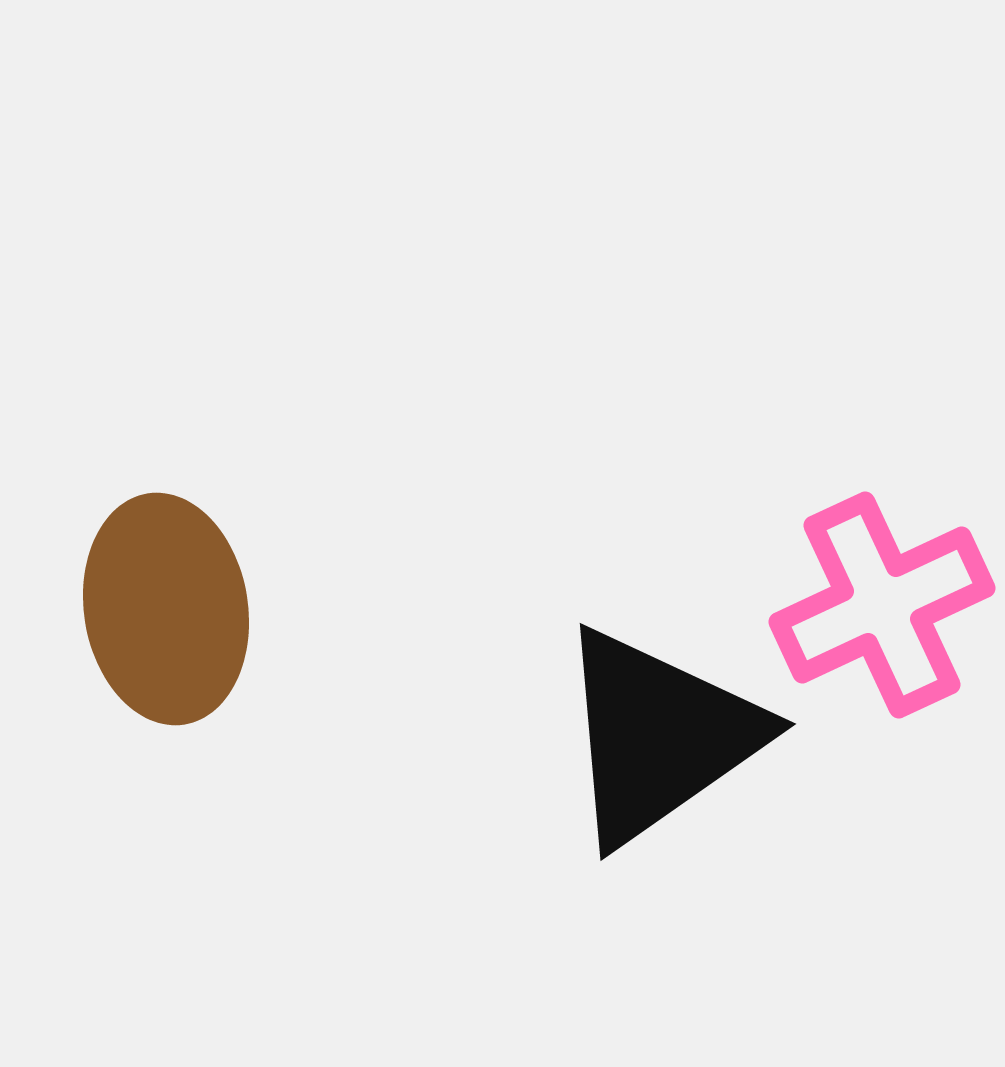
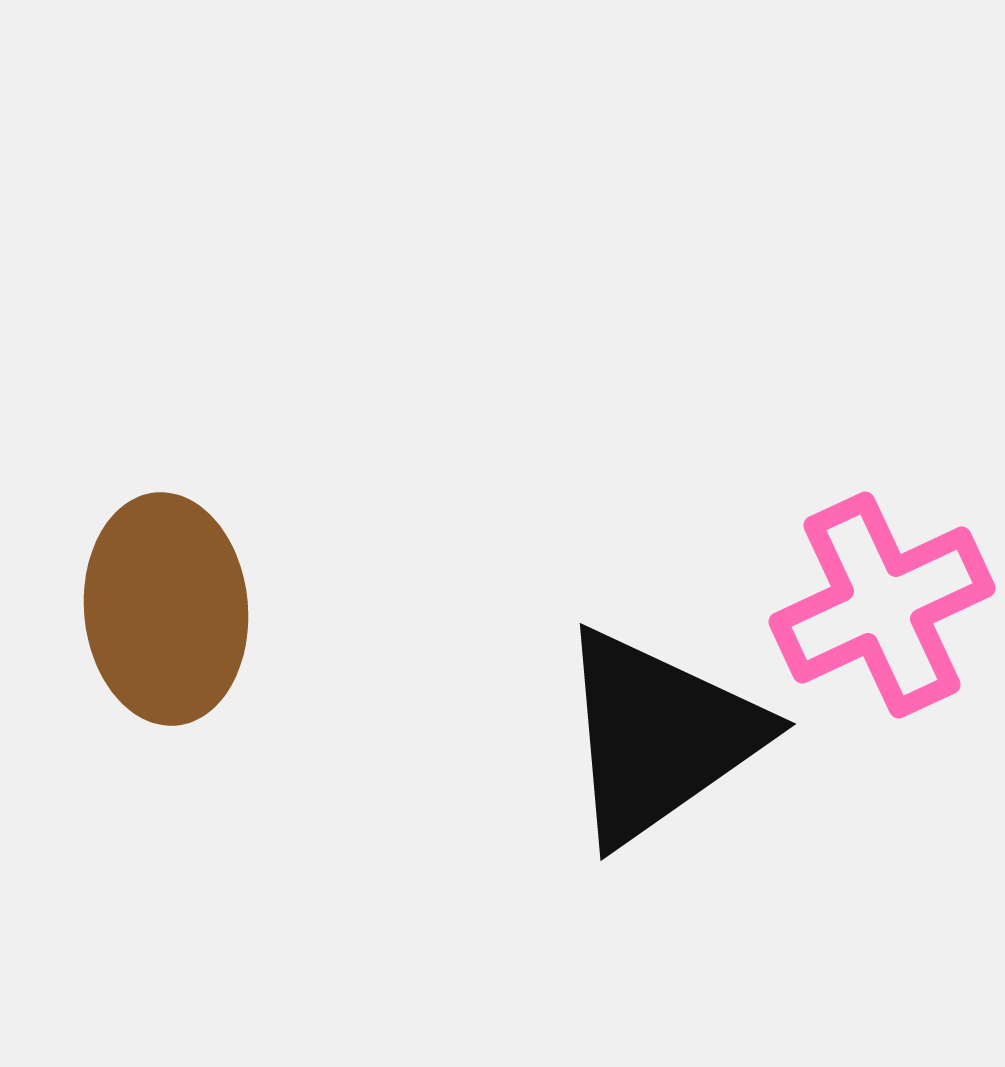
brown ellipse: rotated 4 degrees clockwise
